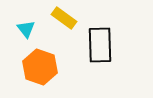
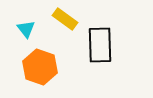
yellow rectangle: moved 1 px right, 1 px down
